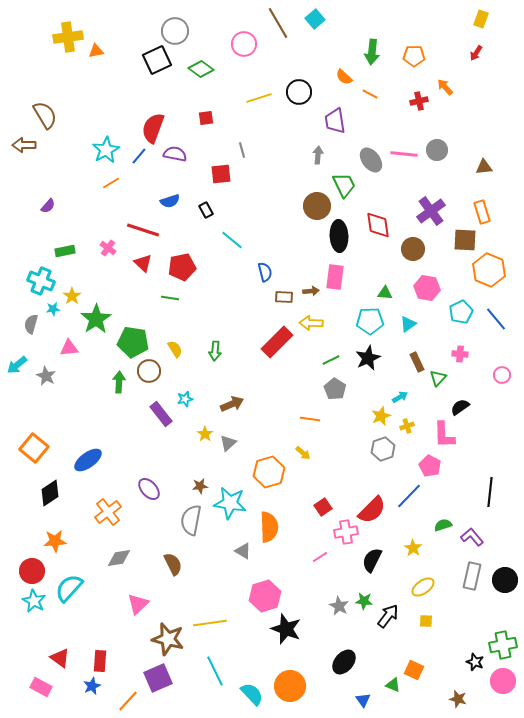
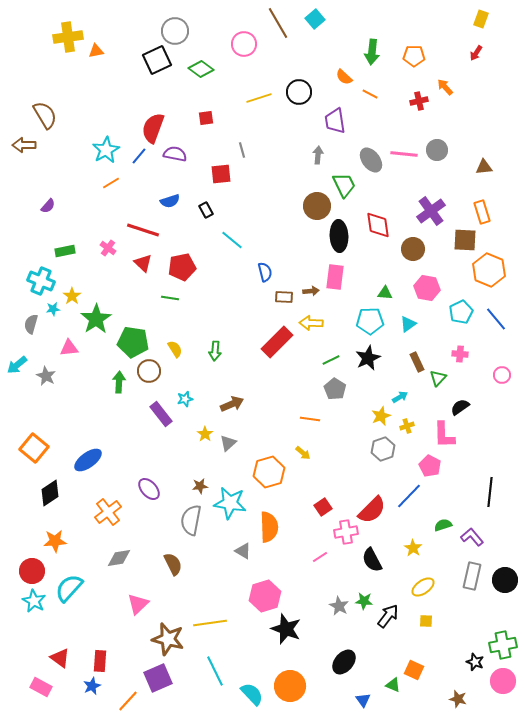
black semicircle at (372, 560): rotated 55 degrees counterclockwise
